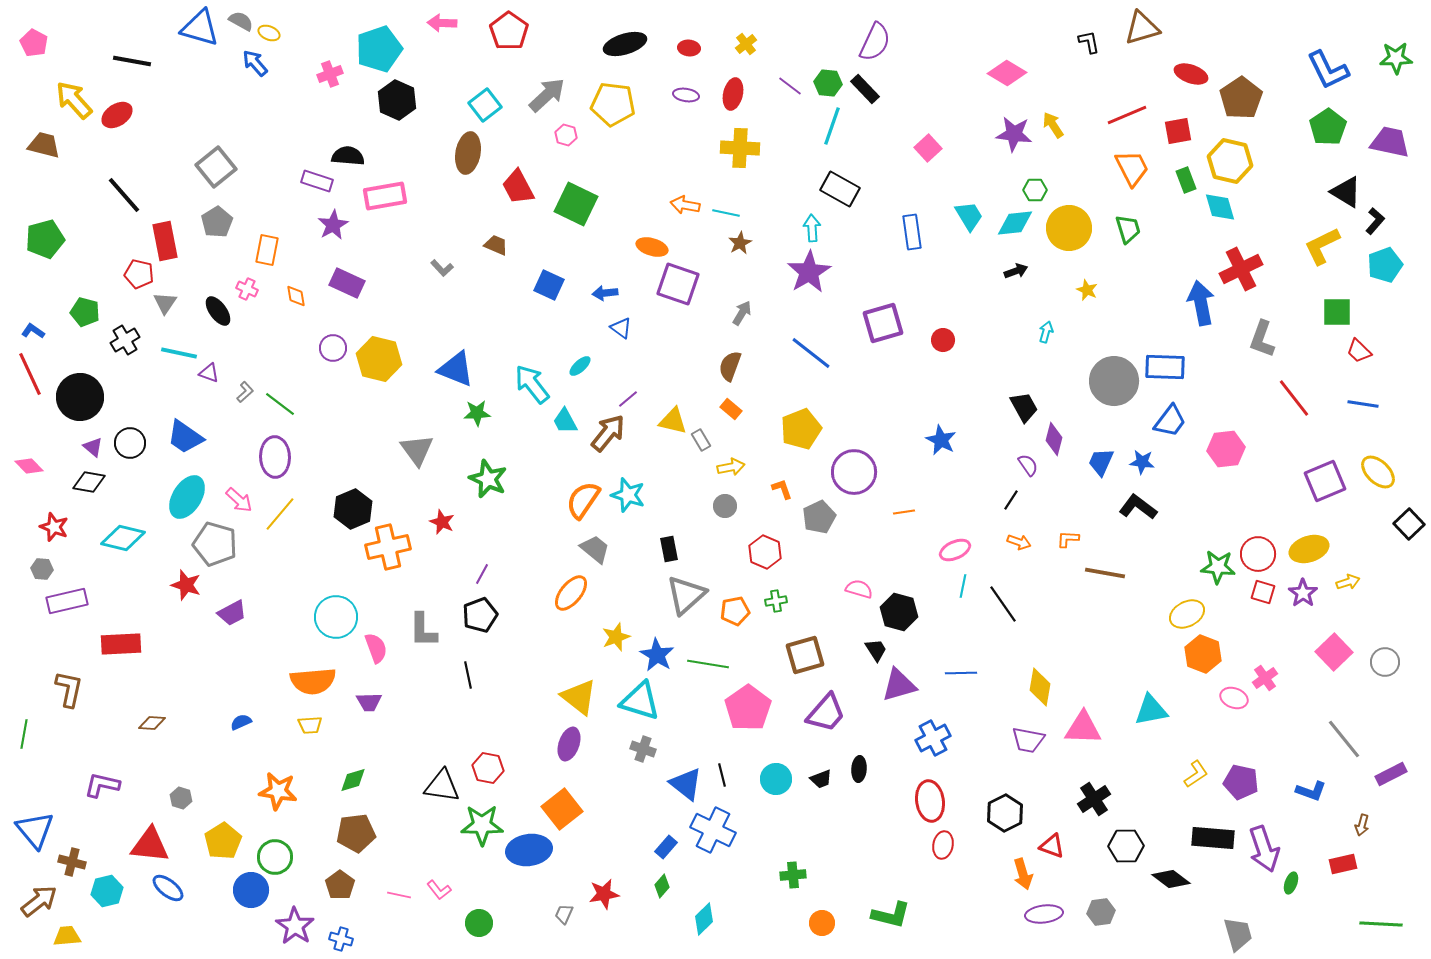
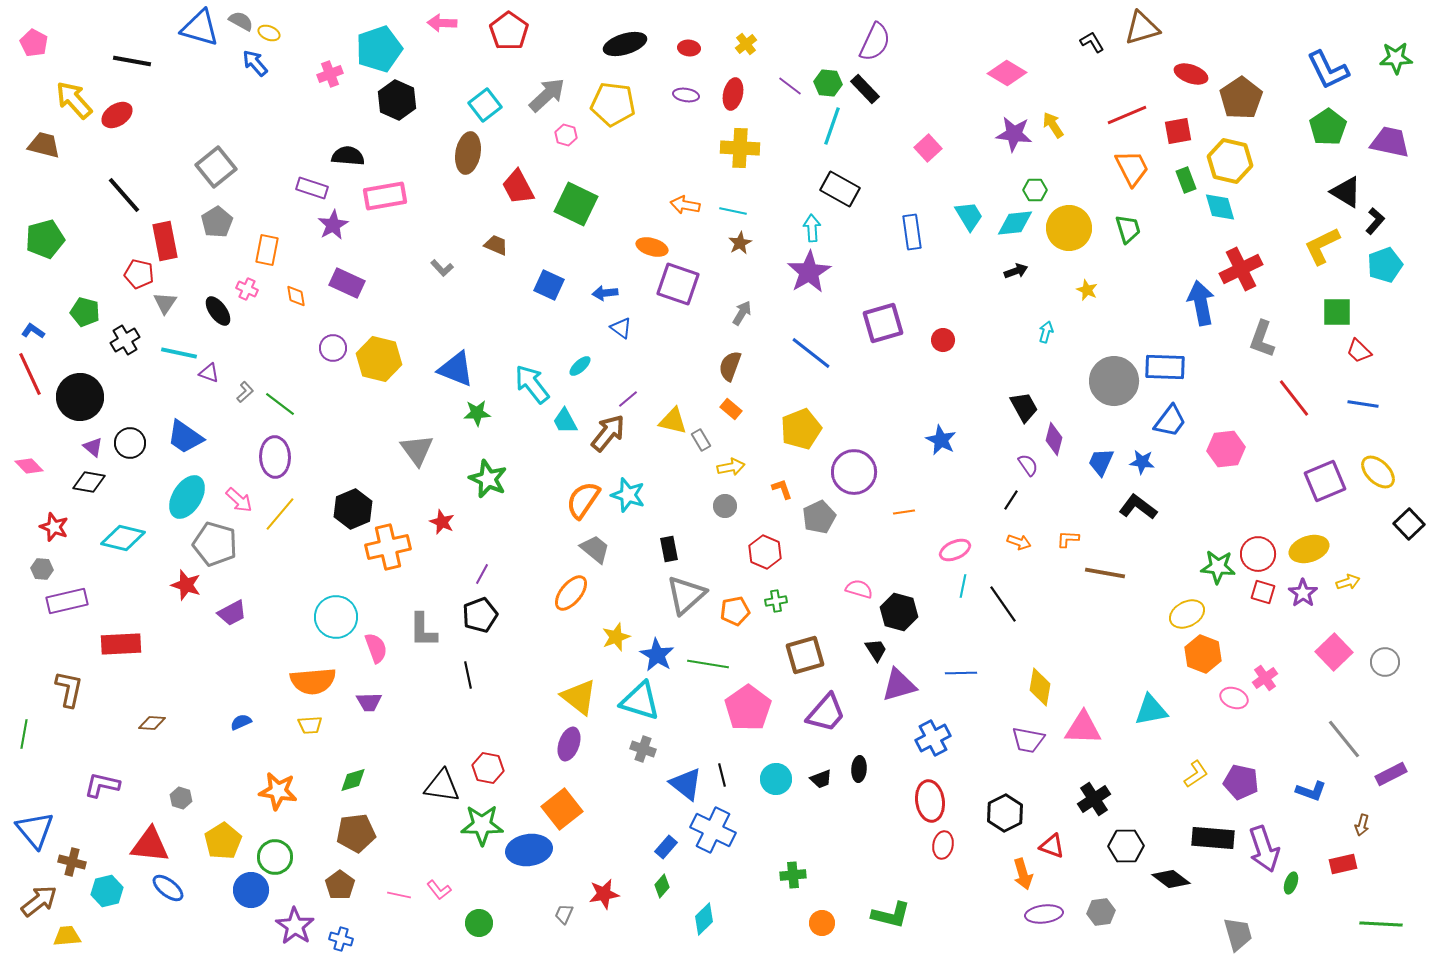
black L-shape at (1089, 42): moved 3 px right; rotated 20 degrees counterclockwise
purple rectangle at (317, 181): moved 5 px left, 7 px down
cyan line at (726, 213): moved 7 px right, 2 px up
